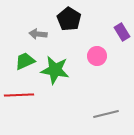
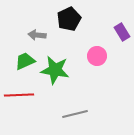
black pentagon: rotated 15 degrees clockwise
gray arrow: moved 1 px left, 1 px down
gray line: moved 31 px left
